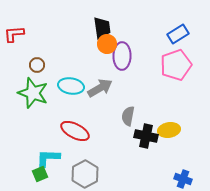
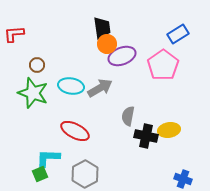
purple ellipse: rotated 68 degrees clockwise
pink pentagon: moved 13 px left; rotated 16 degrees counterclockwise
